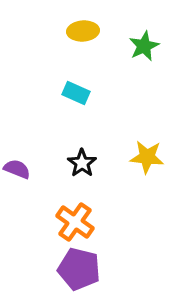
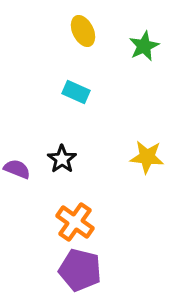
yellow ellipse: rotated 68 degrees clockwise
cyan rectangle: moved 1 px up
black star: moved 20 px left, 4 px up
purple pentagon: moved 1 px right, 1 px down
